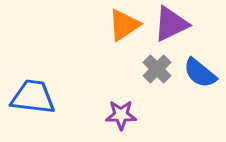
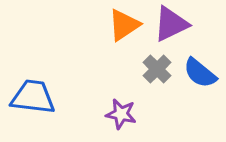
purple star: moved 1 px up; rotated 12 degrees clockwise
